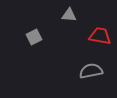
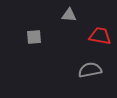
gray square: rotated 21 degrees clockwise
gray semicircle: moved 1 px left, 1 px up
